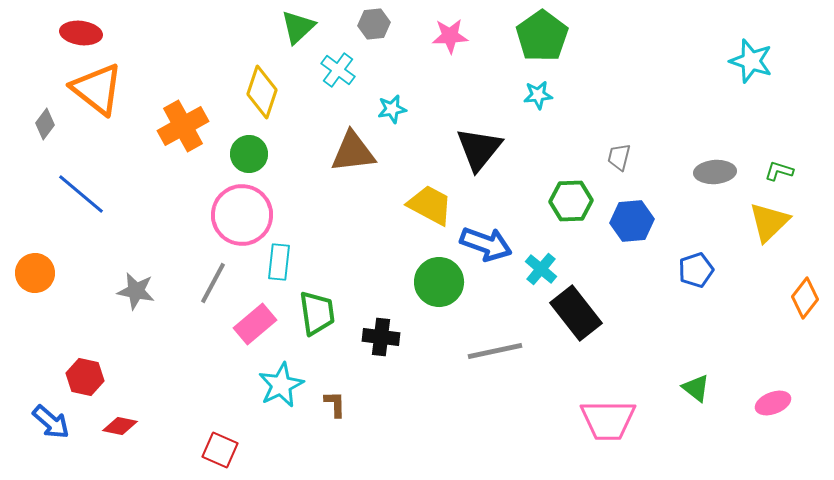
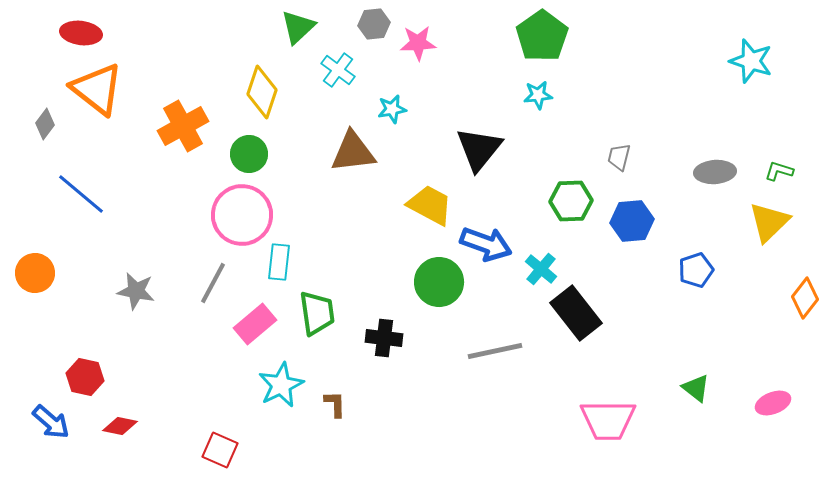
pink star at (450, 36): moved 32 px left, 7 px down
black cross at (381, 337): moved 3 px right, 1 px down
